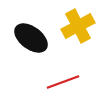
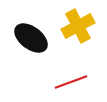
red line: moved 8 px right
